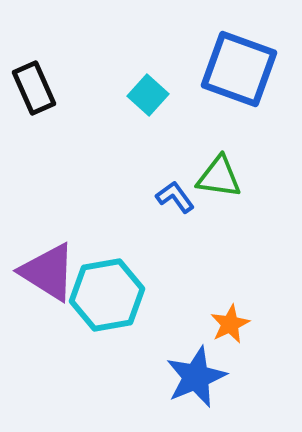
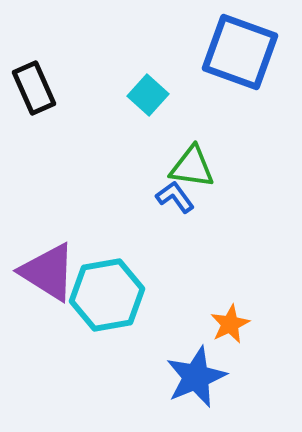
blue square: moved 1 px right, 17 px up
green triangle: moved 27 px left, 10 px up
